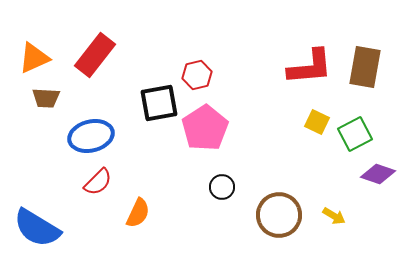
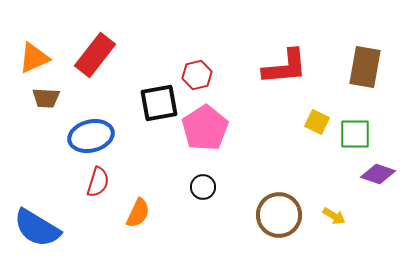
red L-shape: moved 25 px left
green square: rotated 28 degrees clockwise
red semicircle: rotated 28 degrees counterclockwise
black circle: moved 19 px left
